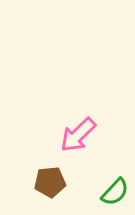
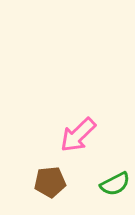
green semicircle: moved 8 px up; rotated 20 degrees clockwise
